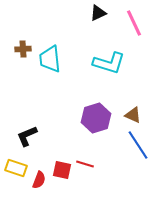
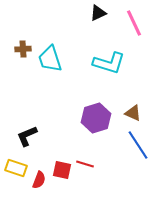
cyan trapezoid: rotated 12 degrees counterclockwise
brown triangle: moved 2 px up
